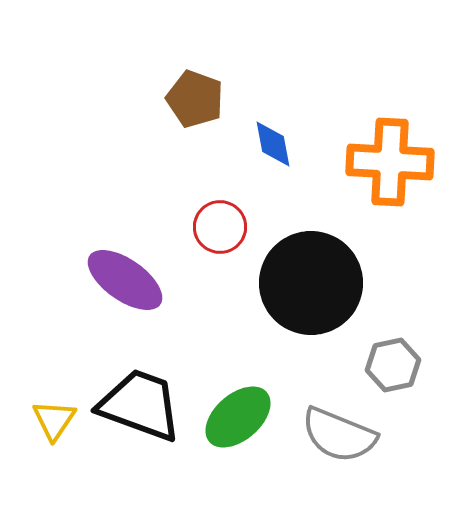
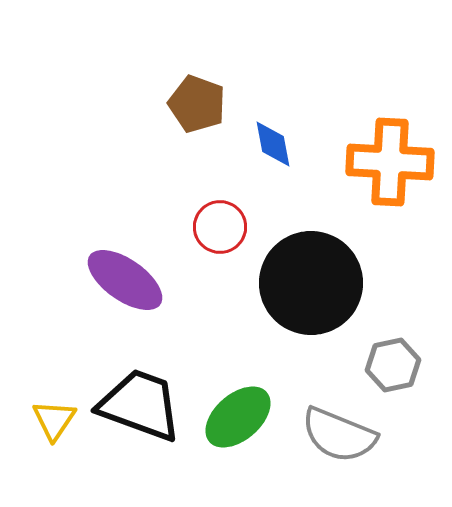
brown pentagon: moved 2 px right, 5 px down
